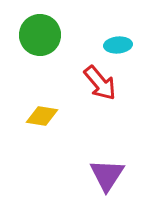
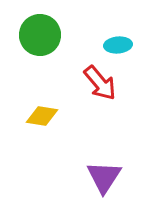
purple triangle: moved 3 px left, 2 px down
